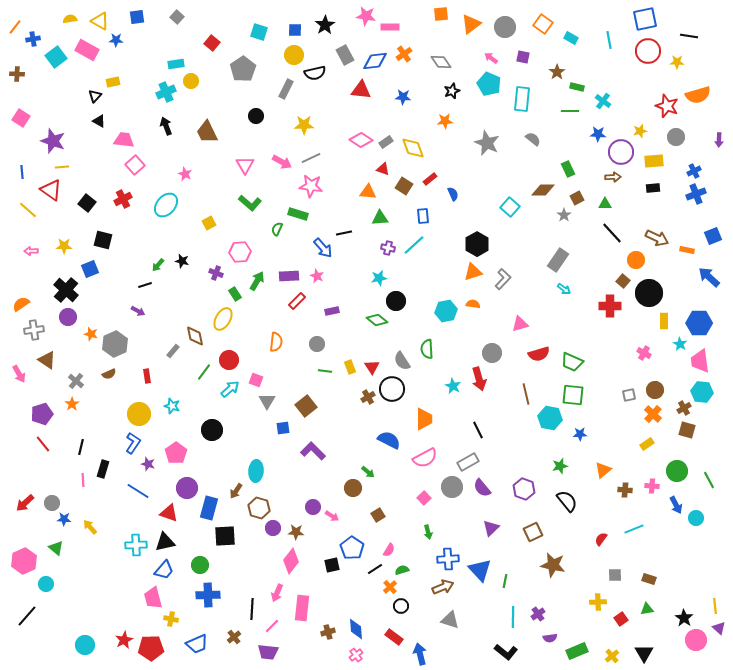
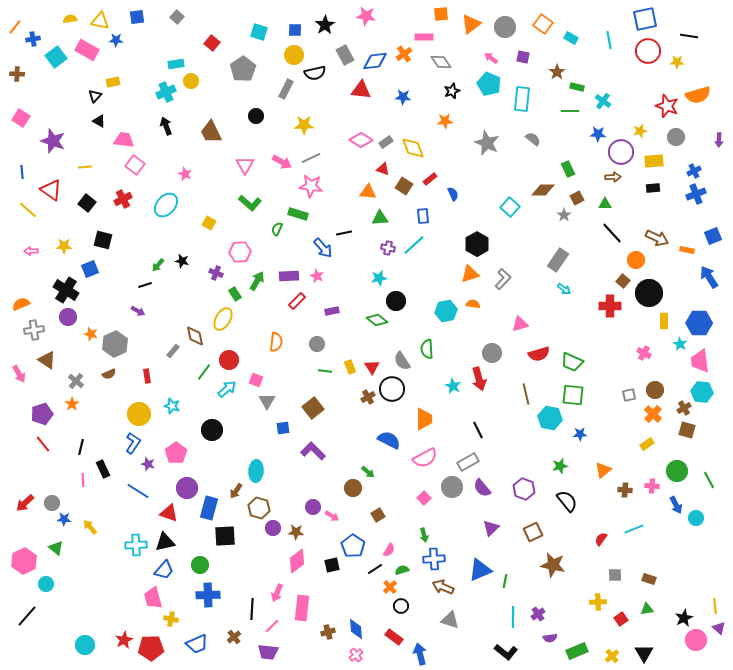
yellow triangle at (100, 21): rotated 18 degrees counterclockwise
pink rectangle at (390, 27): moved 34 px right, 10 px down
brown trapezoid at (207, 132): moved 4 px right
pink square at (135, 165): rotated 12 degrees counterclockwise
yellow line at (62, 167): moved 23 px right
yellow square at (209, 223): rotated 32 degrees counterclockwise
orange triangle at (473, 272): moved 3 px left, 2 px down
blue arrow at (709, 277): rotated 15 degrees clockwise
black cross at (66, 290): rotated 10 degrees counterclockwise
orange semicircle at (21, 304): rotated 12 degrees clockwise
cyan arrow at (230, 389): moved 3 px left
brown square at (306, 406): moved 7 px right, 2 px down
black rectangle at (103, 469): rotated 42 degrees counterclockwise
green arrow at (428, 532): moved 4 px left, 3 px down
blue pentagon at (352, 548): moved 1 px right, 2 px up
blue cross at (448, 559): moved 14 px left
pink diamond at (291, 561): moved 6 px right; rotated 15 degrees clockwise
blue triangle at (480, 570): rotated 50 degrees clockwise
brown arrow at (443, 587): rotated 135 degrees counterclockwise
black star at (684, 618): rotated 12 degrees clockwise
